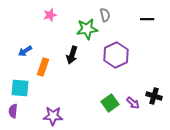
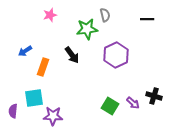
black arrow: rotated 54 degrees counterclockwise
cyan square: moved 14 px right, 10 px down; rotated 12 degrees counterclockwise
green square: moved 3 px down; rotated 24 degrees counterclockwise
